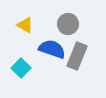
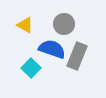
gray circle: moved 4 px left
cyan square: moved 10 px right
